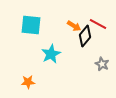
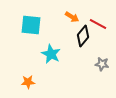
orange arrow: moved 2 px left, 9 px up
black diamond: moved 2 px left
cyan star: rotated 18 degrees counterclockwise
gray star: rotated 16 degrees counterclockwise
